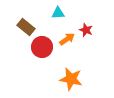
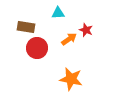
brown rectangle: rotated 30 degrees counterclockwise
orange arrow: moved 2 px right
red circle: moved 5 px left, 1 px down
